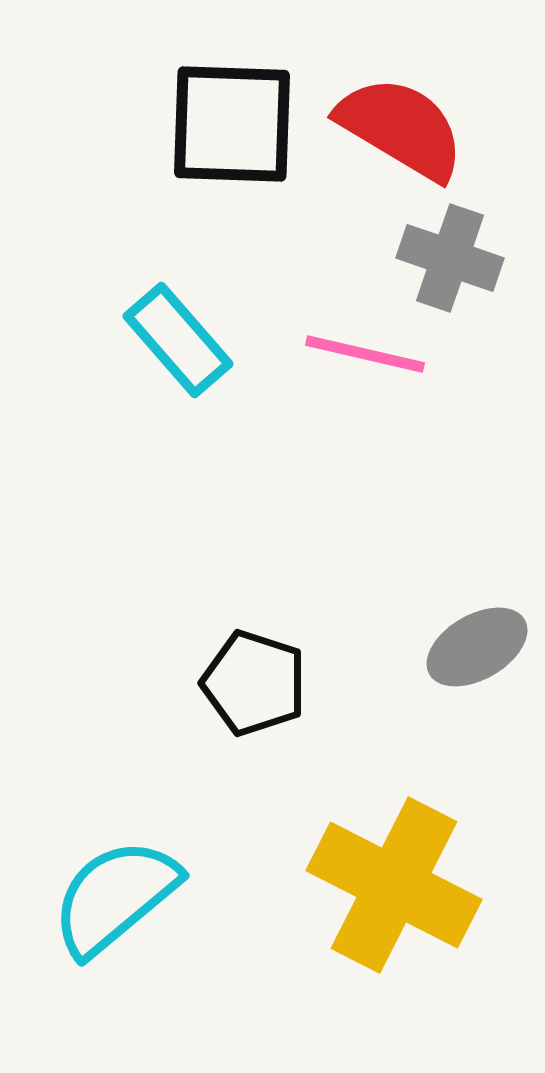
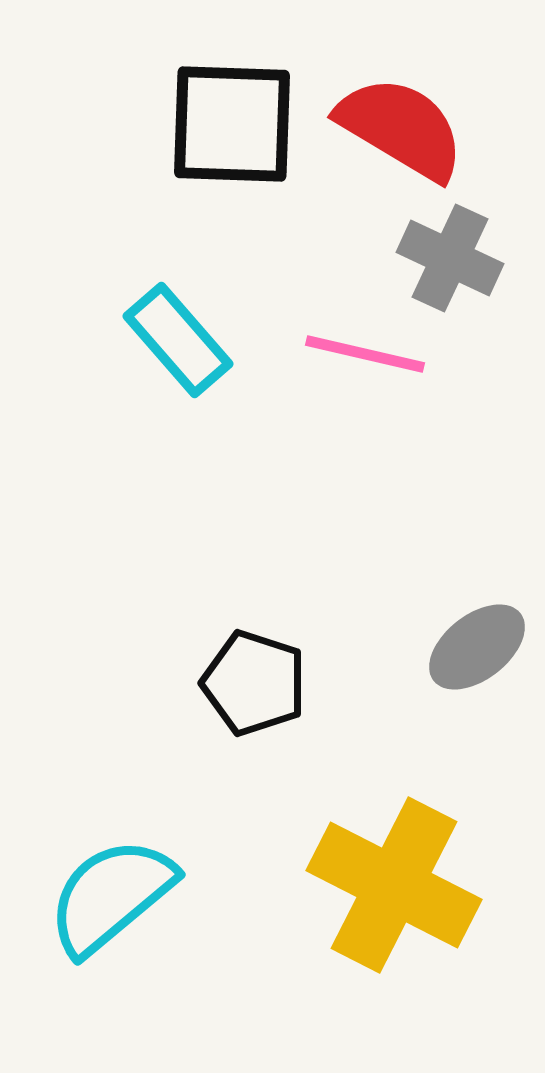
gray cross: rotated 6 degrees clockwise
gray ellipse: rotated 8 degrees counterclockwise
cyan semicircle: moved 4 px left, 1 px up
